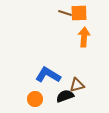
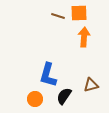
brown line: moved 7 px left, 3 px down
blue L-shape: rotated 105 degrees counterclockwise
brown triangle: moved 14 px right
black semicircle: moved 1 px left; rotated 36 degrees counterclockwise
